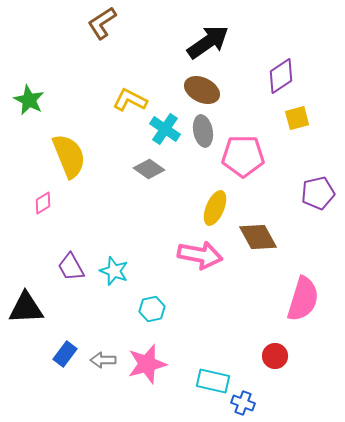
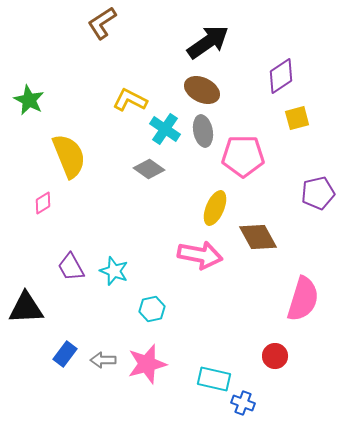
cyan rectangle: moved 1 px right, 2 px up
